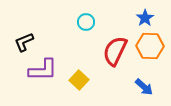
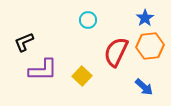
cyan circle: moved 2 px right, 2 px up
orange hexagon: rotated 8 degrees counterclockwise
red semicircle: moved 1 px right, 1 px down
yellow square: moved 3 px right, 4 px up
